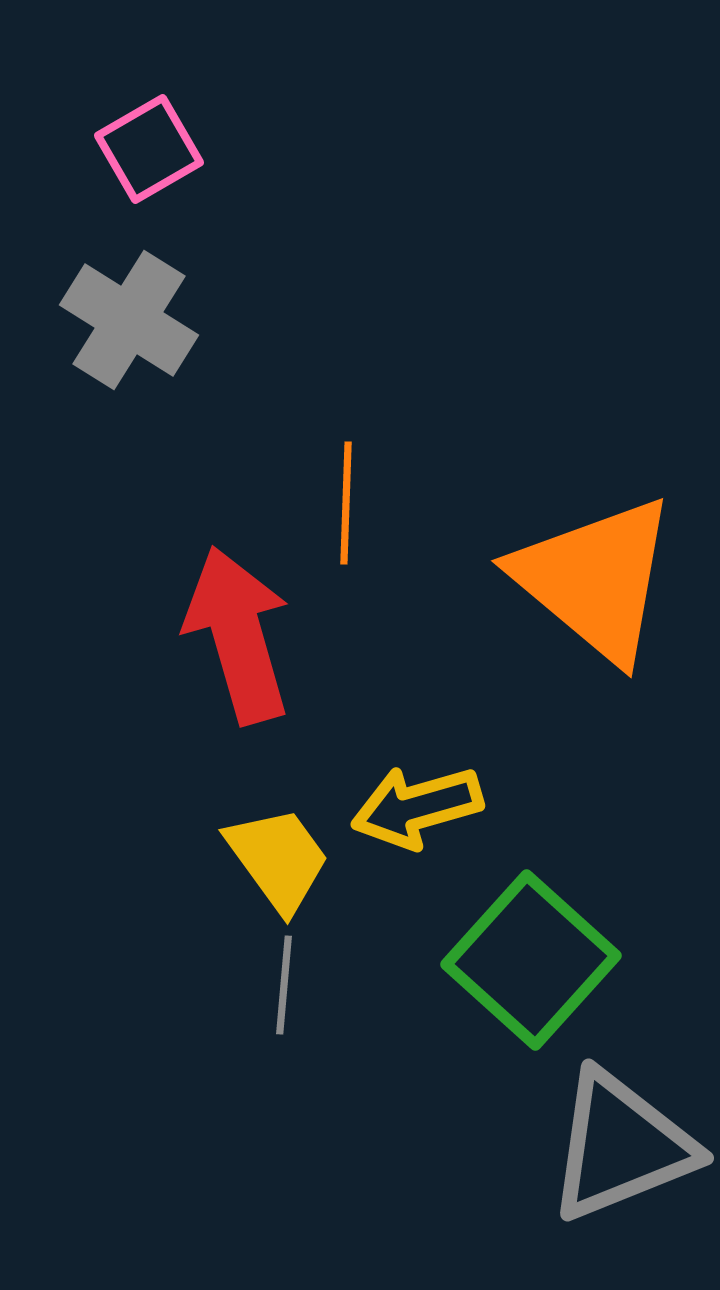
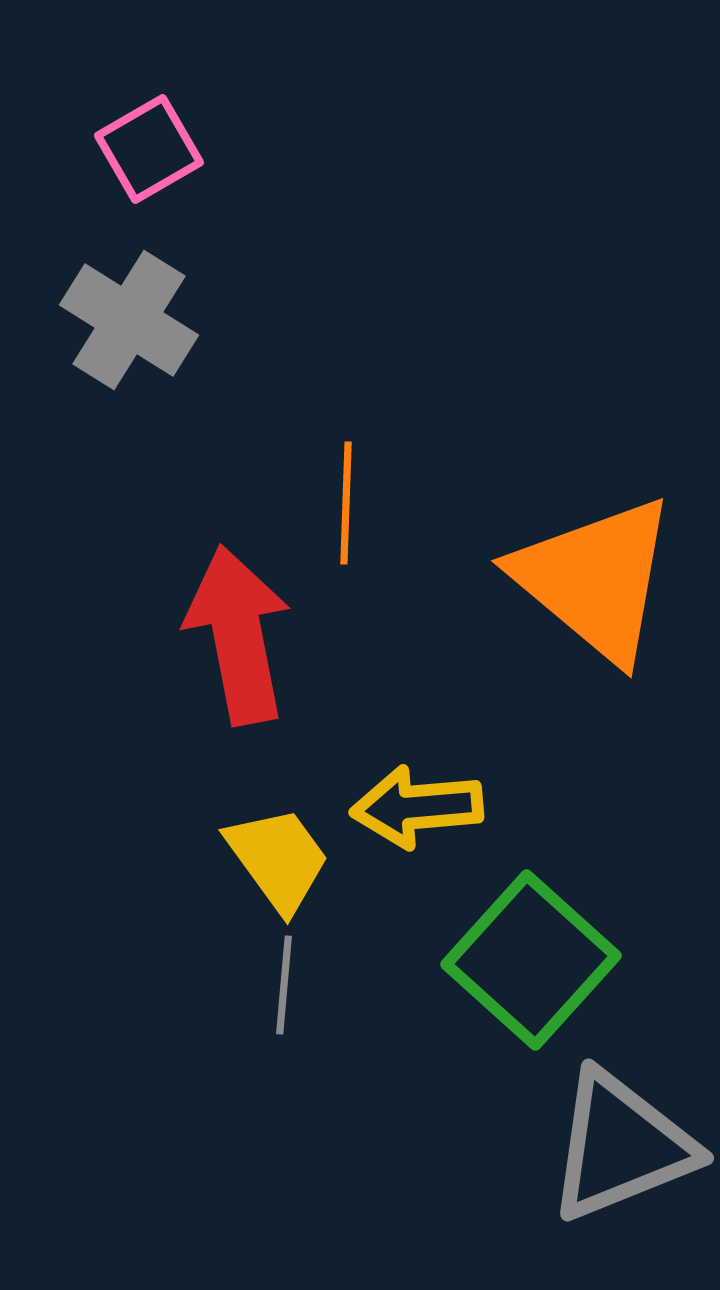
red arrow: rotated 5 degrees clockwise
yellow arrow: rotated 11 degrees clockwise
